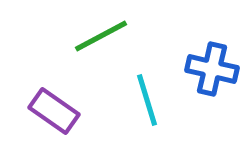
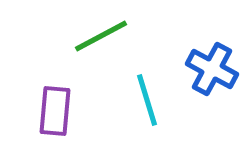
blue cross: rotated 15 degrees clockwise
purple rectangle: moved 1 px right; rotated 60 degrees clockwise
